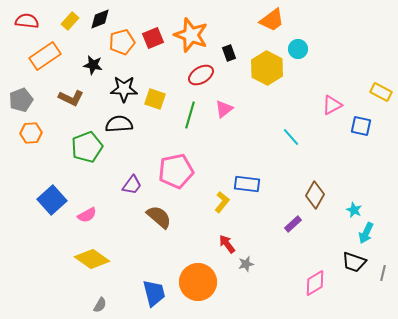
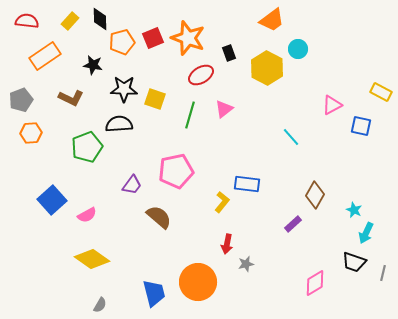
black diamond at (100, 19): rotated 70 degrees counterclockwise
orange star at (191, 35): moved 3 px left, 3 px down
red arrow at (227, 244): rotated 132 degrees counterclockwise
